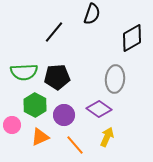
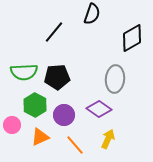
yellow arrow: moved 1 px right, 2 px down
